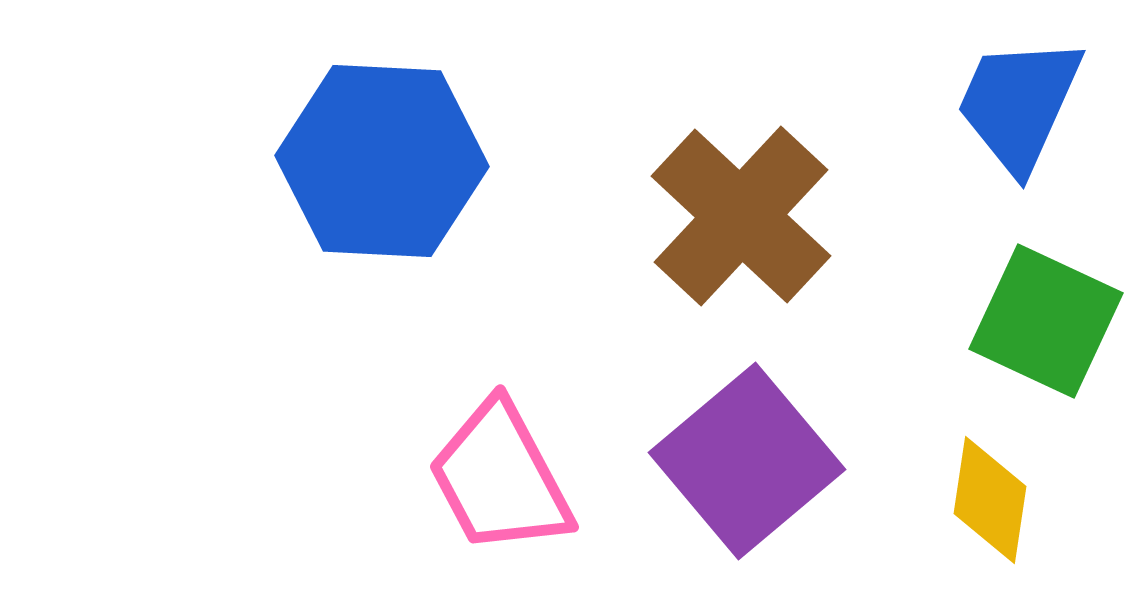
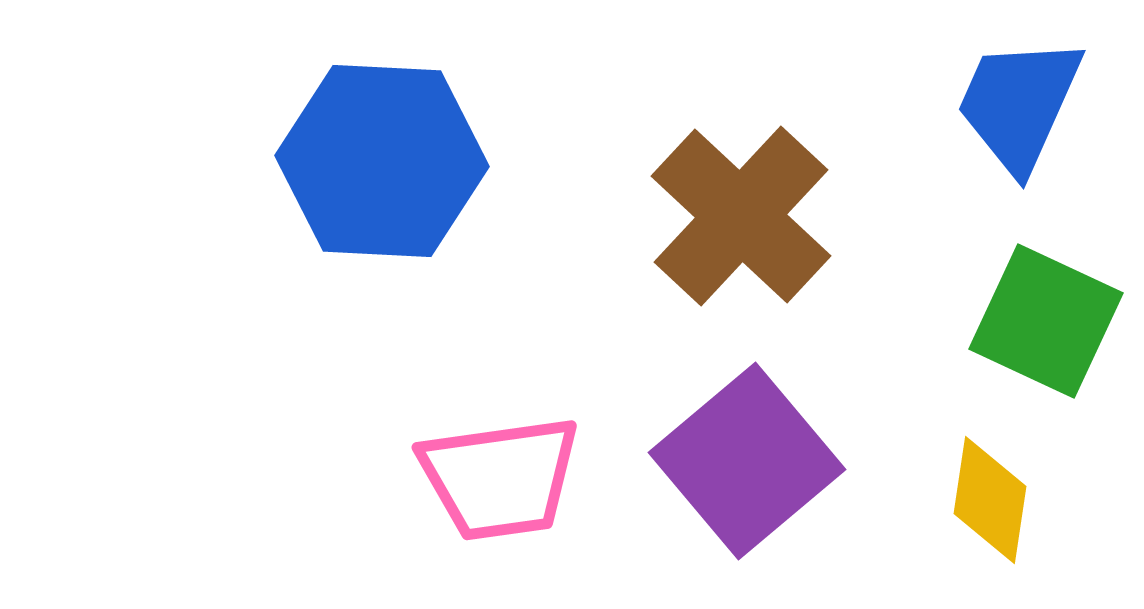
pink trapezoid: rotated 70 degrees counterclockwise
